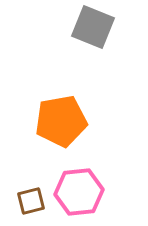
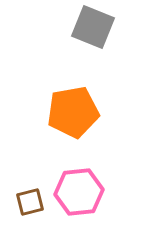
orange pentagon: moved 12 px right, 9 px up
brown square: moved 1 px left, 1 px down
